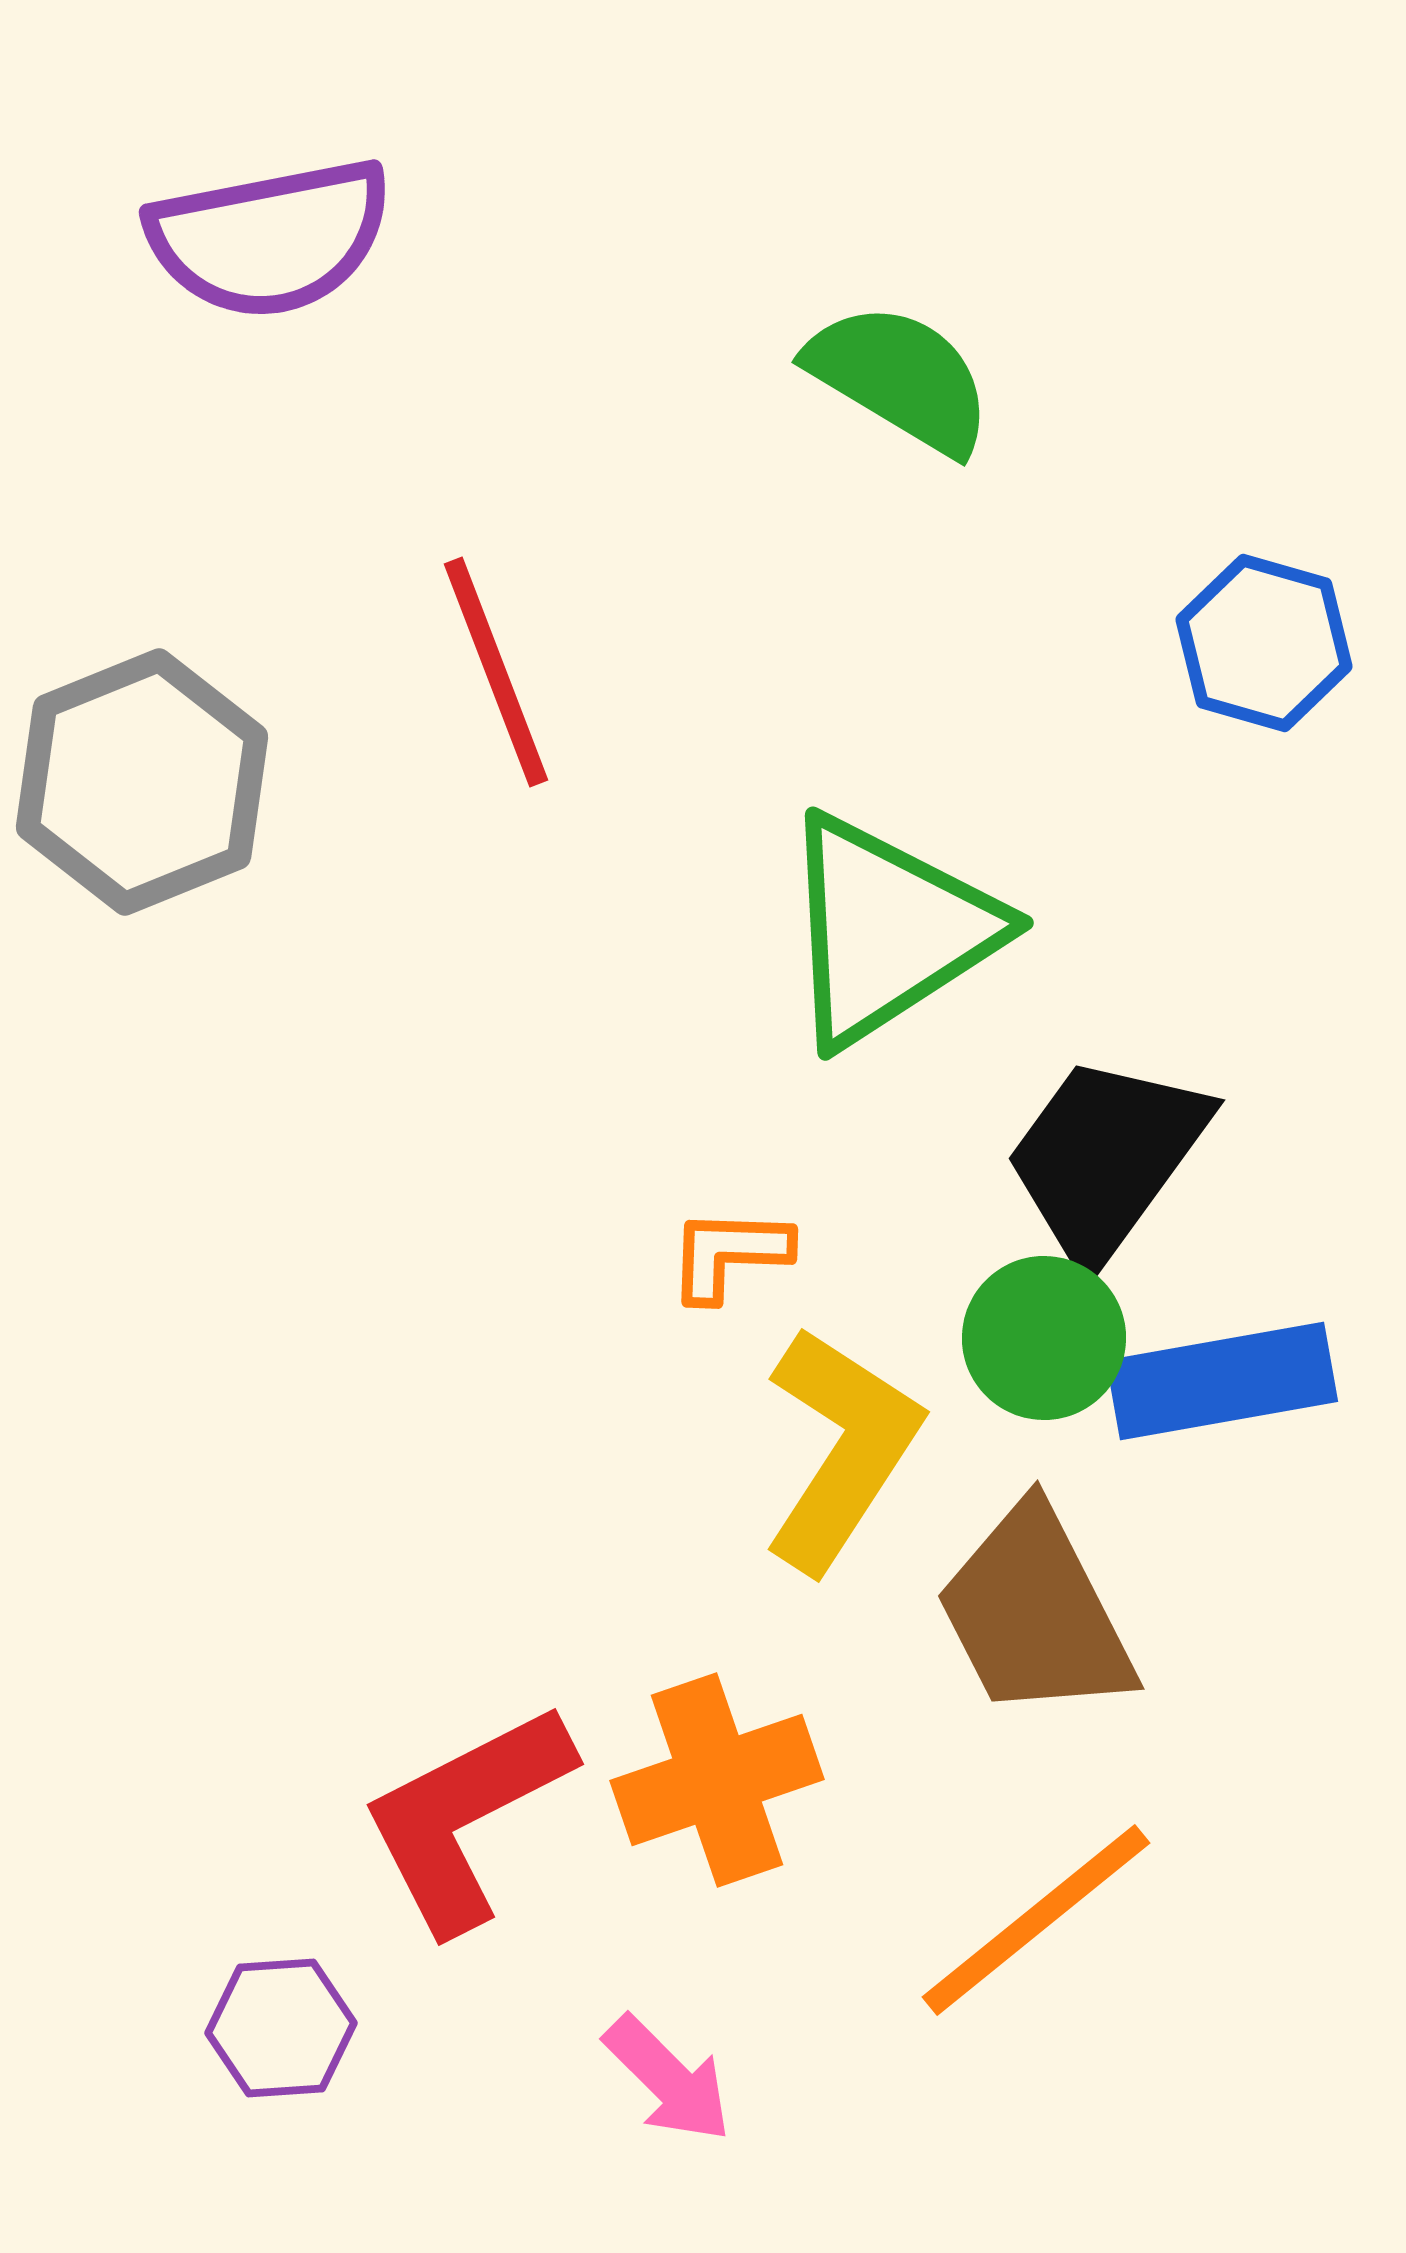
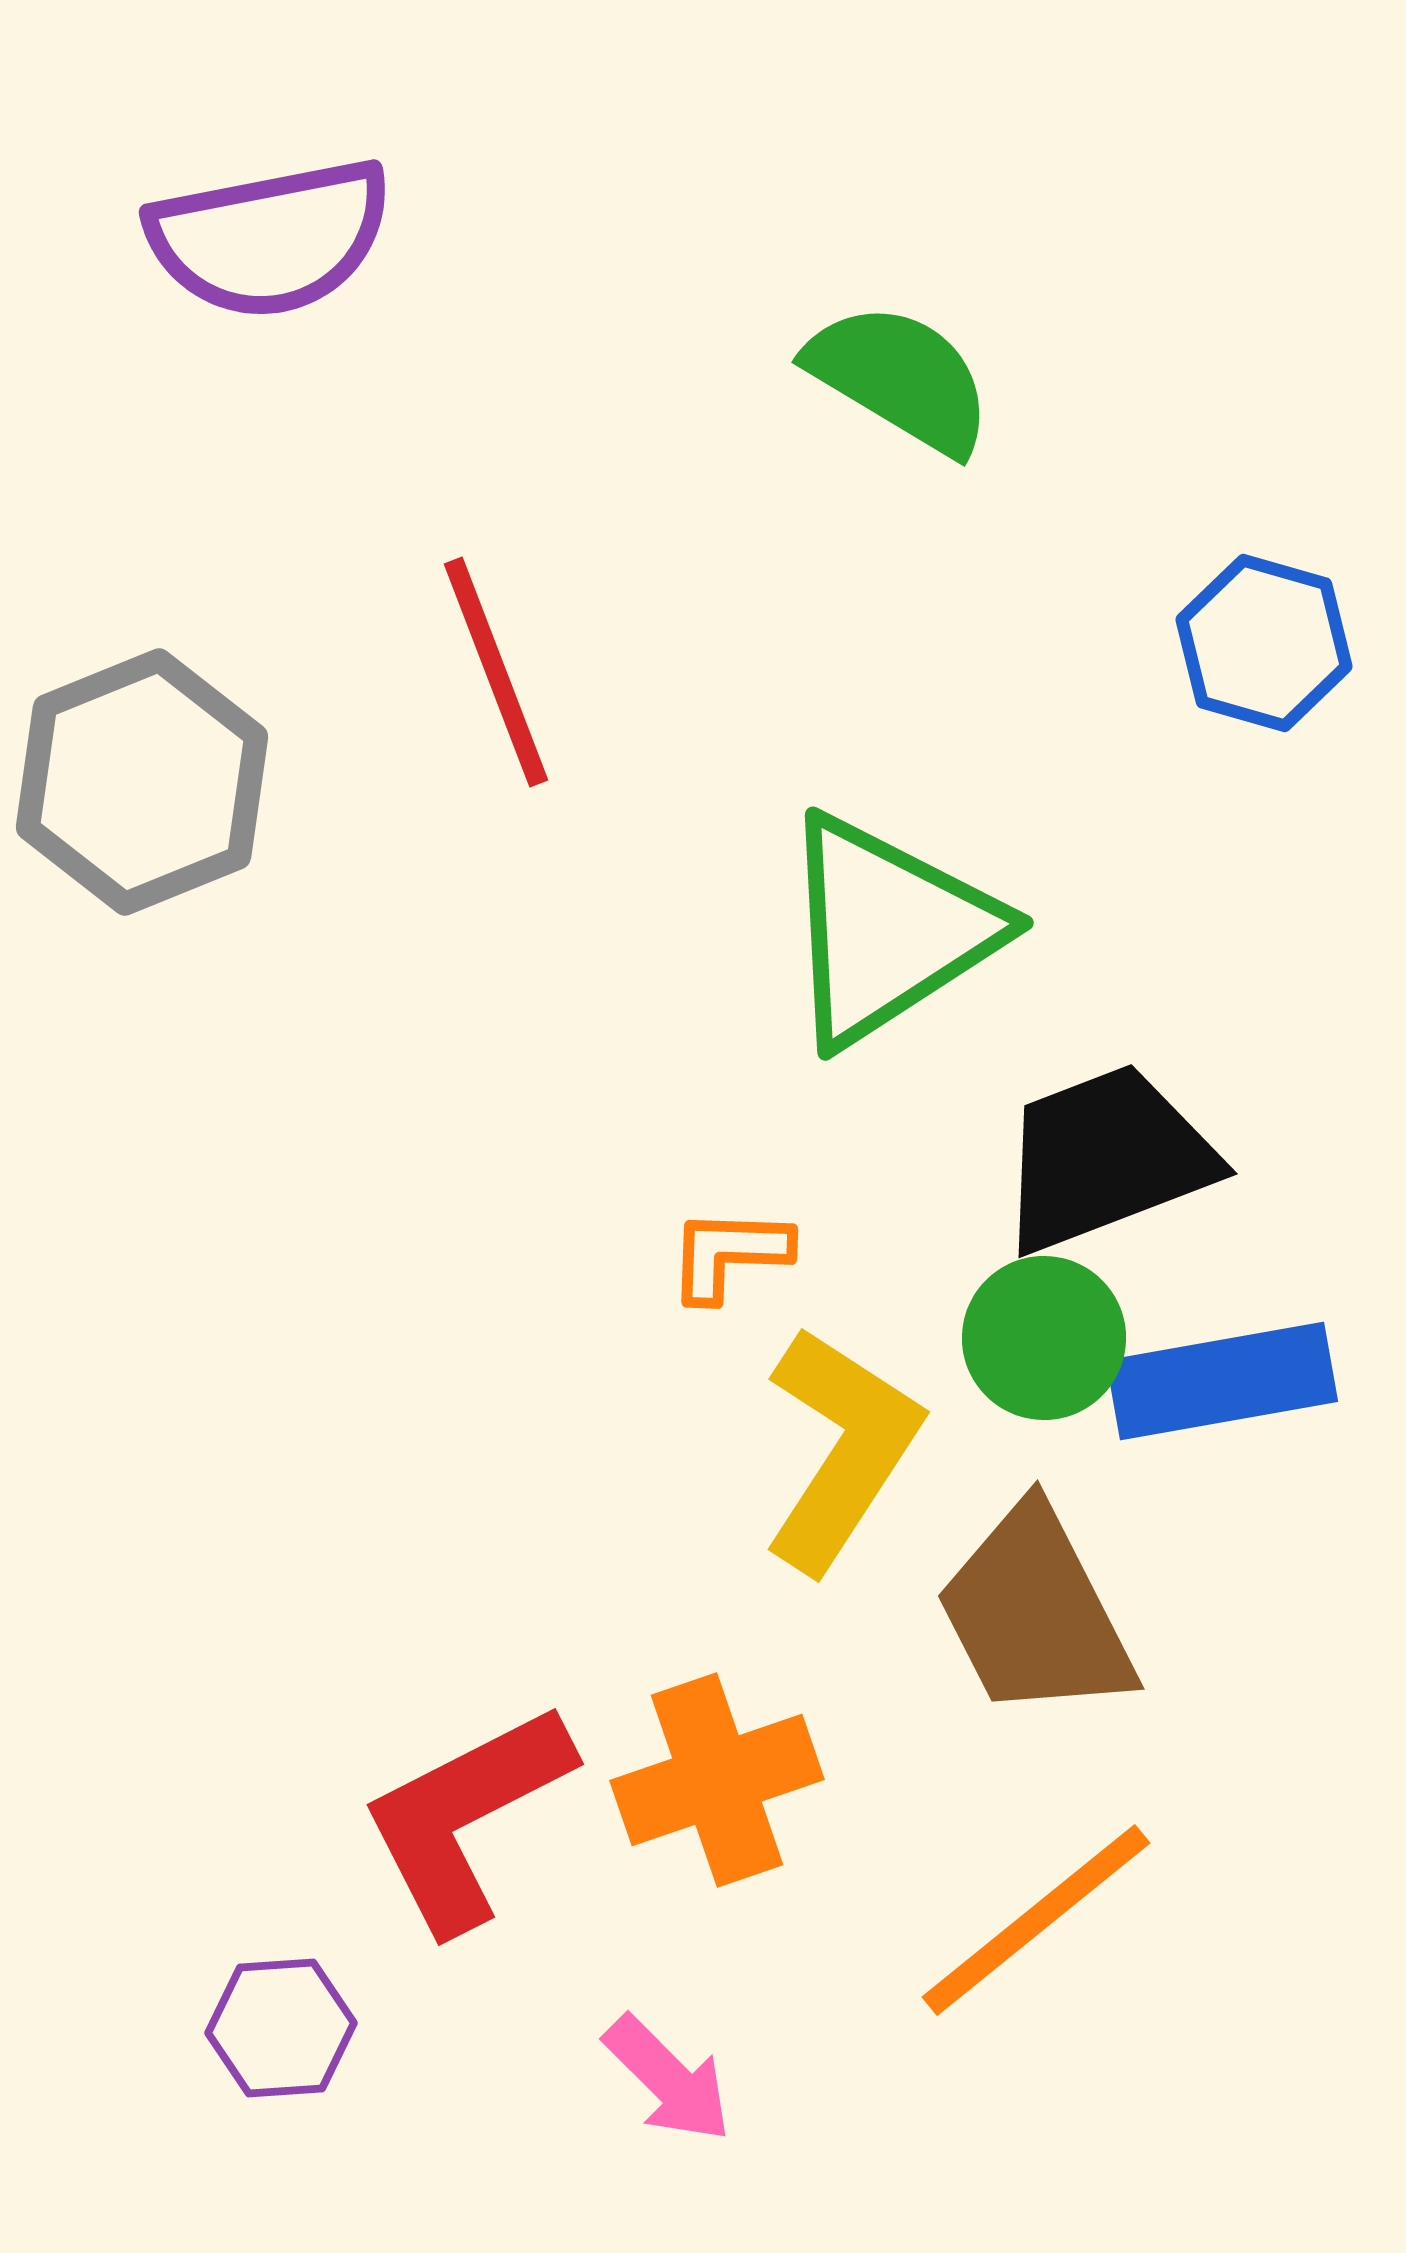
black trapezoid: rotated 33 degrees clockwise
